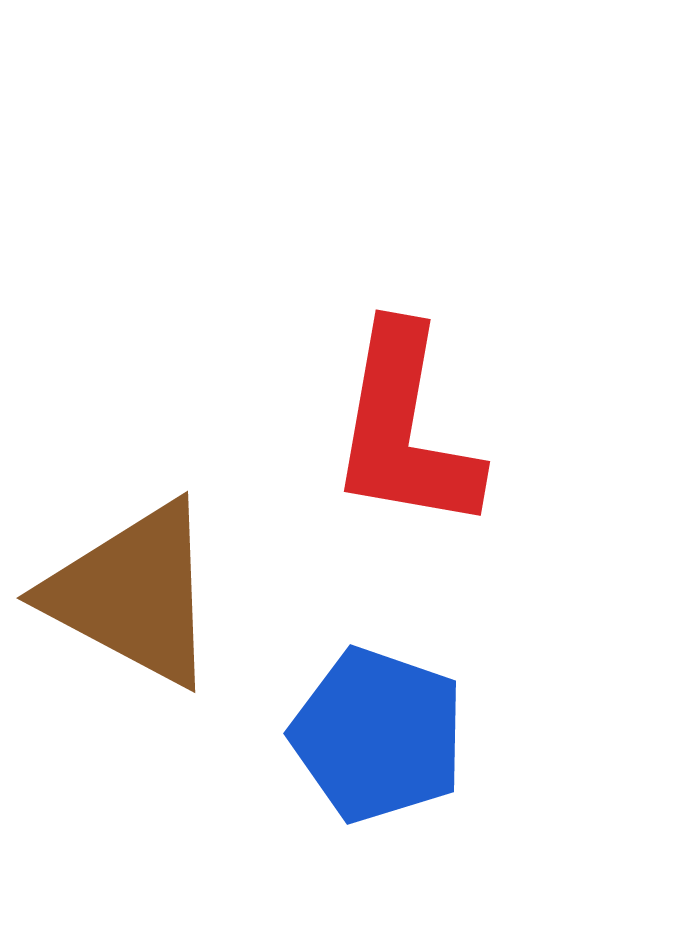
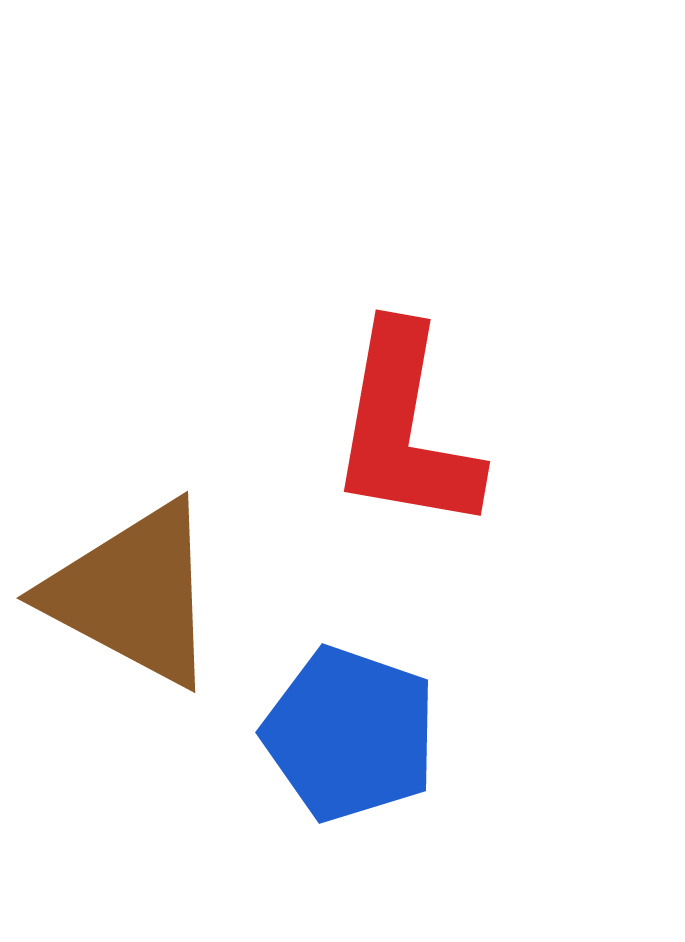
blue pentagon: moved 28 px left, 1 px up
